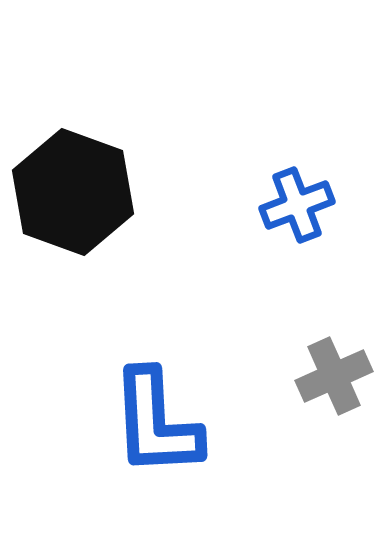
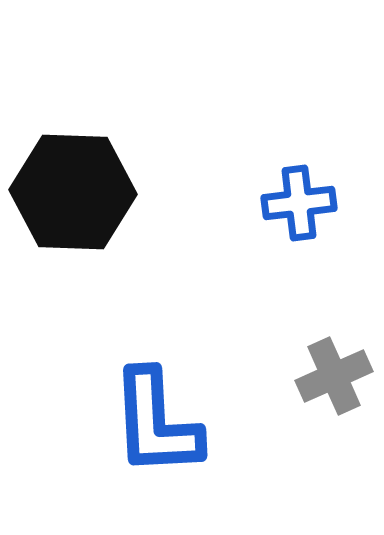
black hexagon: rotated 18 degrees counterclockwise
blue cross: moved 2 px right, 2 px up; rotated 14 degrees clockwise
